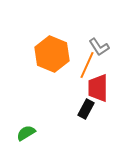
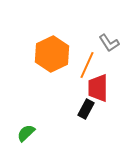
gray L-shape: moved 10 px right, 4 px up
orange hexagon: rotated 12 degrees clockwise
green semicircle: rotated 12 degrees counterclockwise
